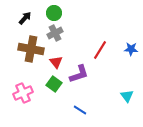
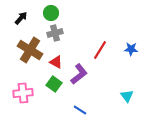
green circle: moved 3 px left
black arrow: moved 4 px left
gray cross: rotated 14 degrees clockwise
brown cross: moved 1 px left, 1 px down; rotated 20 degrees clockwise
red triangle: rotated 24 degrees counterclockwise
purple L-shape: rotated 20 degrees counterclockwise
pink cross: rotated 18 degrees clockwise
